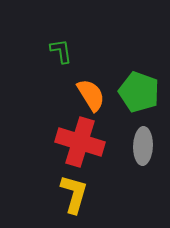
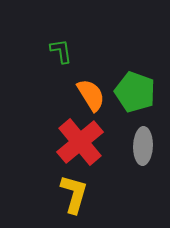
green pentagon: moved 4 px left
red cross: rotated 33 degrees clockwise
